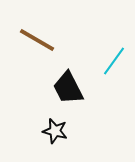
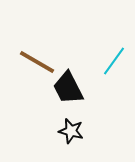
brown line: moved 22 px down
black star: moved 16 px right
